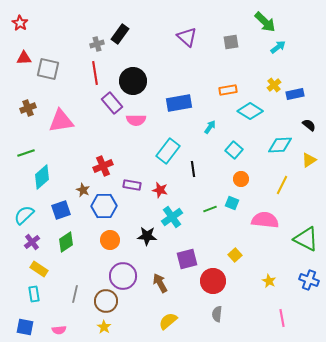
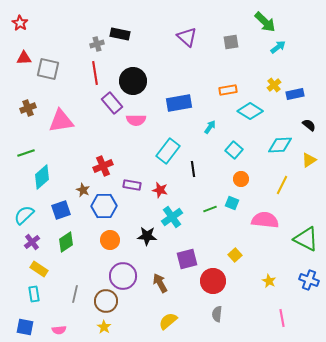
black rectangle at (120, 34): rotated 66 degrees clockwise
